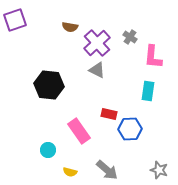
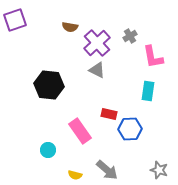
gray cross: moved 1 px up; rotated 24 degrees clockwise
pink L-shape: rotated 15 degrees counterclockwise
pink rectangle: moved 1 px right
yellow semicircle: moved 5 px right, 3 px down
